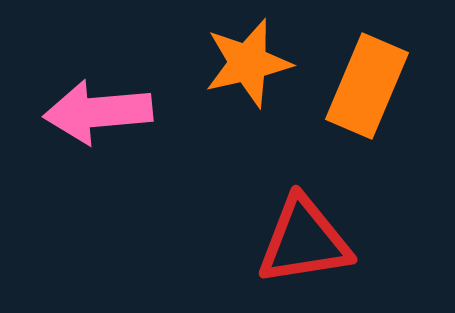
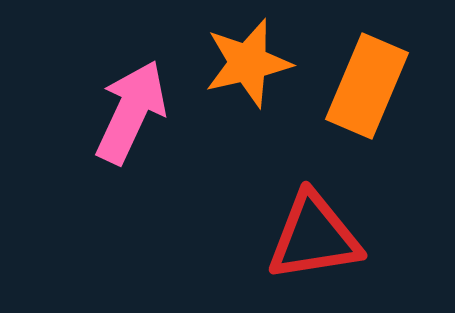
pink arrow: moved 33 px right; rotated 120 degrees clockwise
red triangle: moved 10 px right, 4 px up
